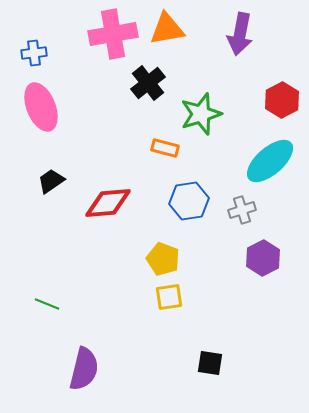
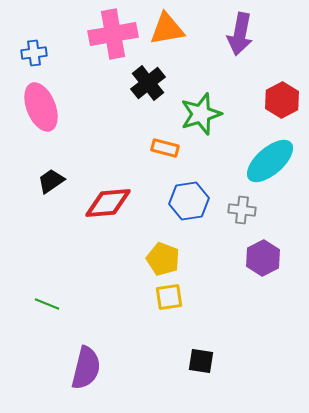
gray cross: rotated 24 degrees clockwise
black square: moved 9 px left, 2 px up
purple semicircle: moved 2 px right, 1 px up
